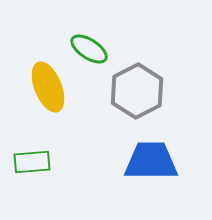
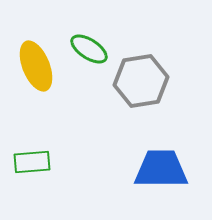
yellow ellipse: moved 12 px left, 21 px up
gray hexagon: moved 4 px right, 10 px up; rotated 18 degrees clockwise
blue trapezoid: moved 10 px right, 8 px down
